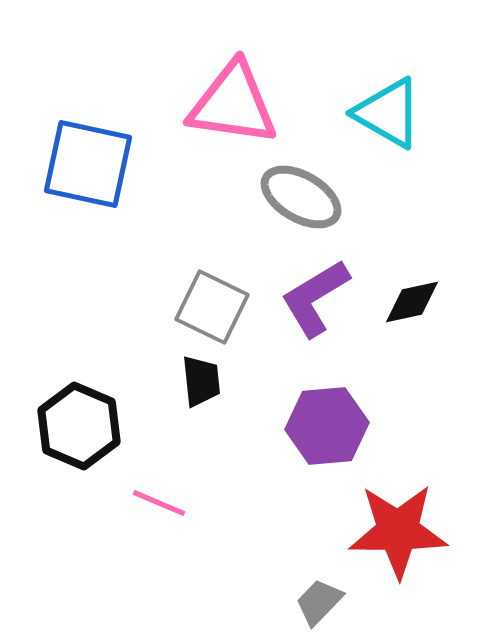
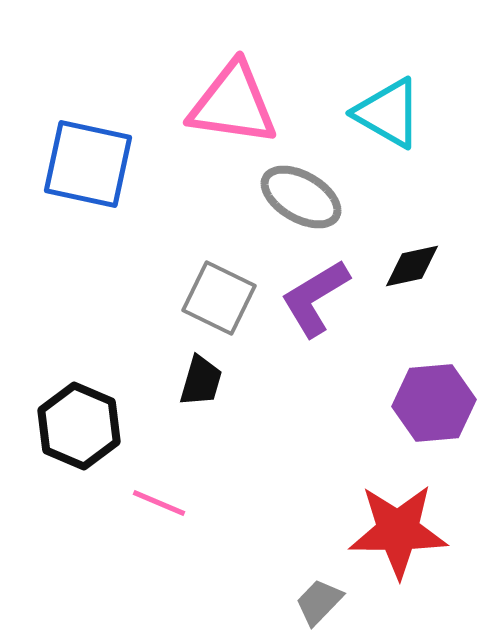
black diamond: moved 36 px up
gray square: moved 7 px right, 9 px up
black trapezoid: rotated 22 degrees clockwise
purple hexagon: moved 107 px right, 23 px up
